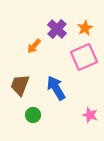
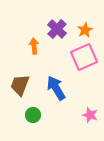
orange star: moved 2 px down
orange arrow: rotated 133 degrees clockwise
